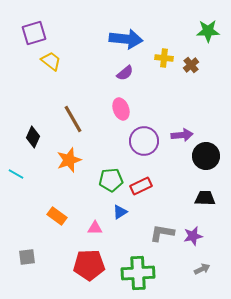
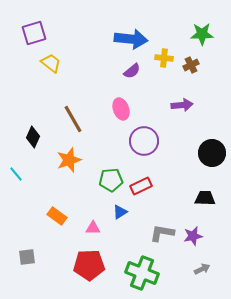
green star: moved 6 px left, 3 px down
blue arrow: moved 5 px right
yellow trapezoid: moved 2 px down
brown cross: rotated 14 degrees clockwise
purple semicircle: moved 7 px right, 2 px up
purple arrow: moved 30 px up
black circle: moved 6 px right, 3 px up
cyan line: rotated 21 degrees clockwise
pink triangle: moved 2 px left
green cross: moved 4 px right; rotated 24 degrees clockwise
